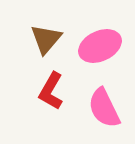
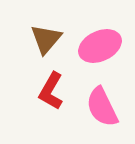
pink semicircle: moved 2 px left, 1 px up
